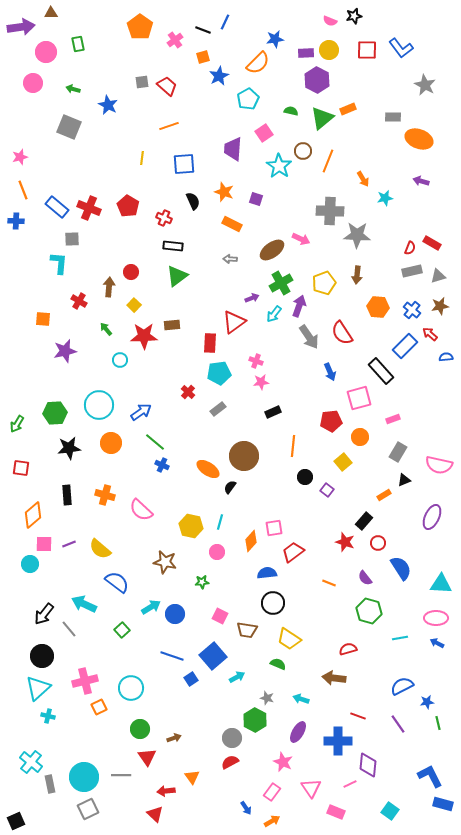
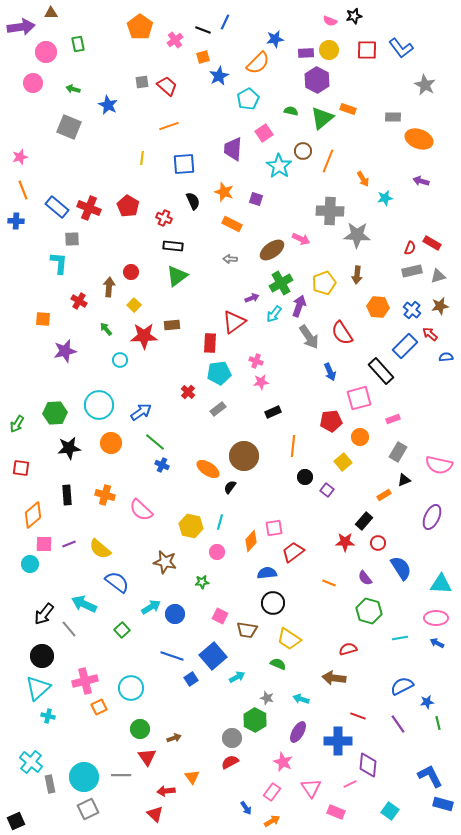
orange rectangle at (348, 109): rotated 42 degrees clockwise
red star at (345, 542): rotated 18 degrees counterclockwise
